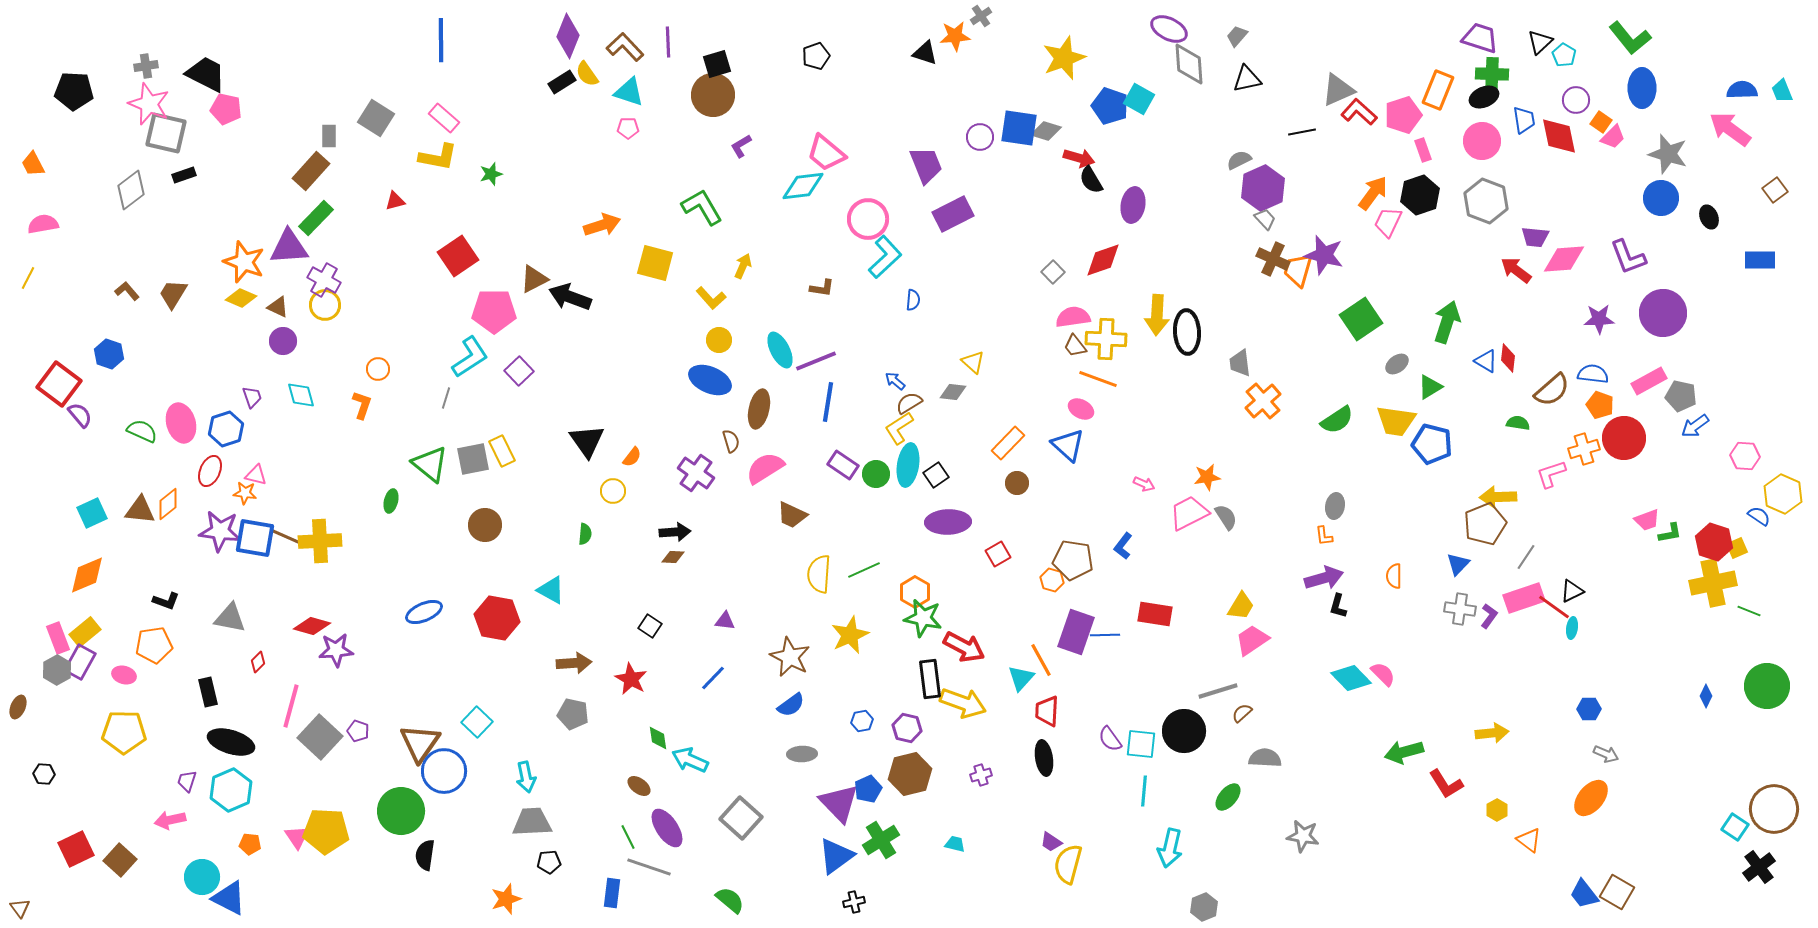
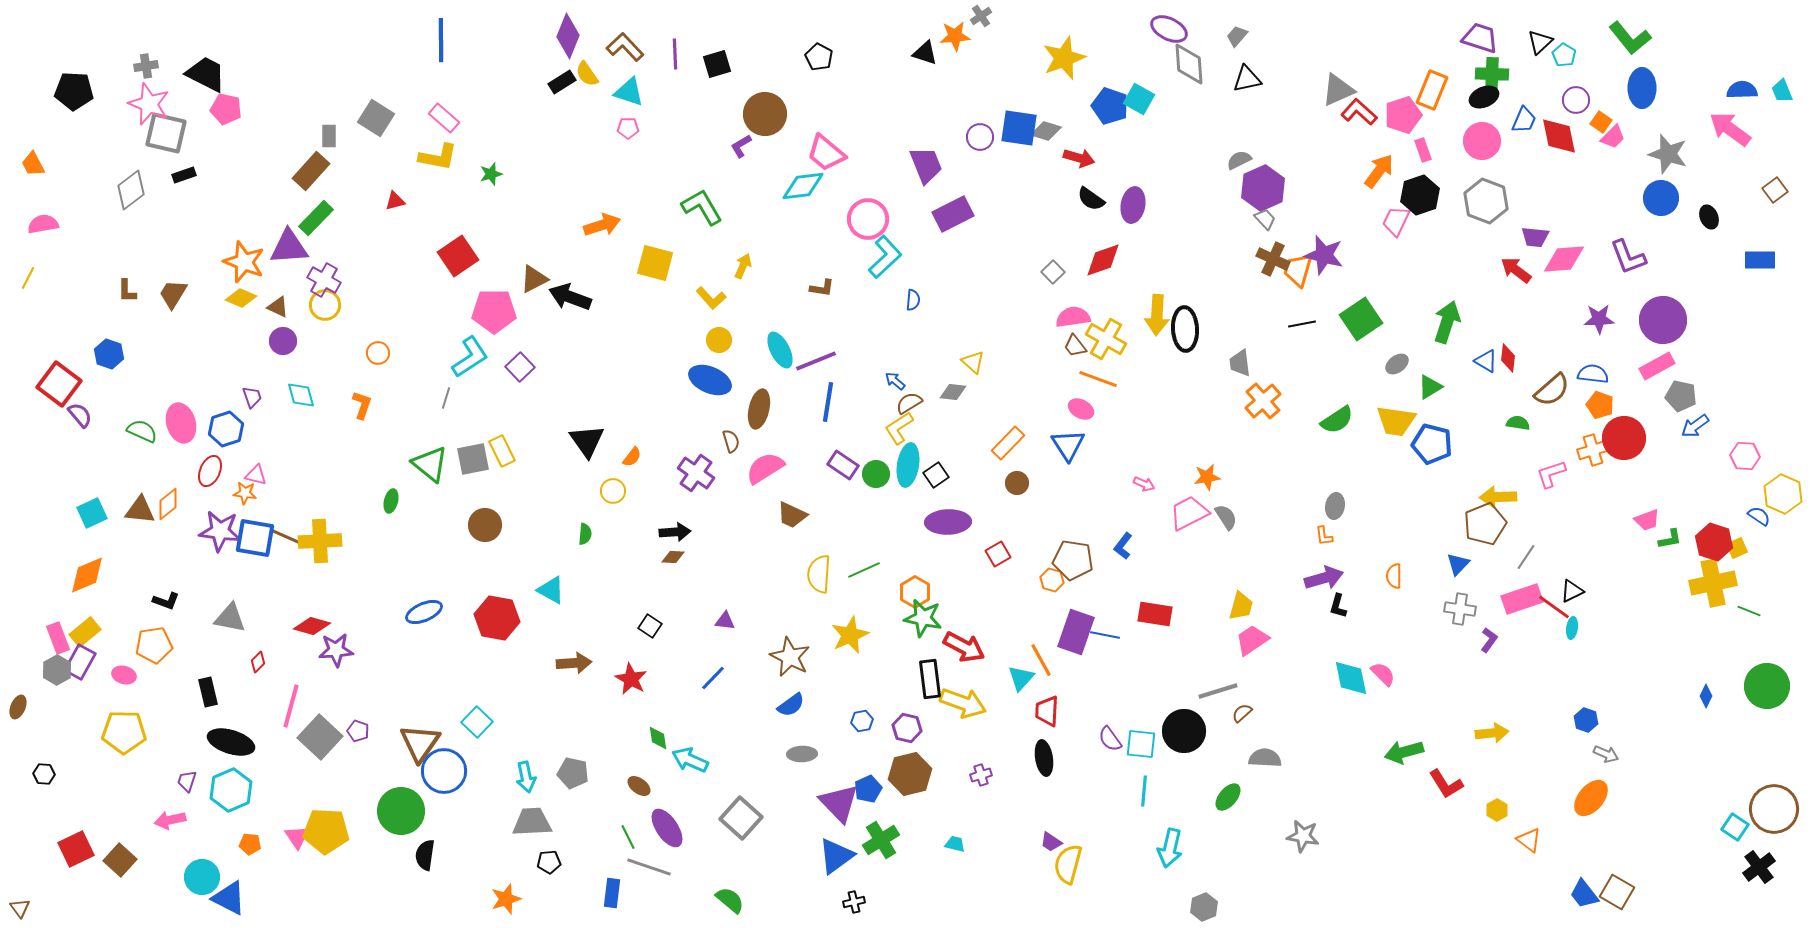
purple line at (668, 42): moved 7 px right, 12 px down
black pentagon at (816, 56): moved 3 px right, 1 px down; rotated 24 degrees counterclockwise
orange rectangle at (1438, 90): moved 6 px left
brown circle at (713, 95): moved 52 px right, 19 px down
blue trapezoid at (1524, 120): rotated 32 degrees clockwise
black line at (1302, 132): moved 192 px down
black semicircle at (1091, 180): moved 19 px down; rotated 24 degrees counterclockwise
orange arrow at (1373, 193): moved 6 px right, 22 px up
pink trapezoid at (1388, 222): moved 8 px right, 1 px up
brown L-shape at (127, 291): rotated 140 degrees counterclockwise
purple circle at (1663, 313): moved 7 px down
black ellipse at (1187, 332): moved 2 px left, 3 px up
yellow cross at (1106, 339): rotated 27 degrees clockwise
orange circle at (378, 369): moved 16 px up
purple square at (519, 371): moved 1 px right, 4 px up
pink rectangle at (1649, 381): moved 8 px right, 15 px up
blue triangle at (1068, 445): rotated 15 degrees clockwise
orange cross at (1584, 449): moved 9 px right, 1 px down
green L-shape at (1670, 533): moved 6 px down
pink rectangle at (1524, 598): moved 2 px left, 1 px down
yellow trapezoid at (1241, 606): rotated 16 degrees counterclockwise
purple L-shape at (1489, 616): moved 24 px down
blue line at (1105, 635): rotated 12 degrees clockwise
cyan diamond at (1351, 678): rotated 33 degrees clockwise
blue hexagon at (1589, 709): moved 3 px left, 11 px down; rotated 20 degrees clockwise
gray pentagon at (573, 714): moved 59 px down
